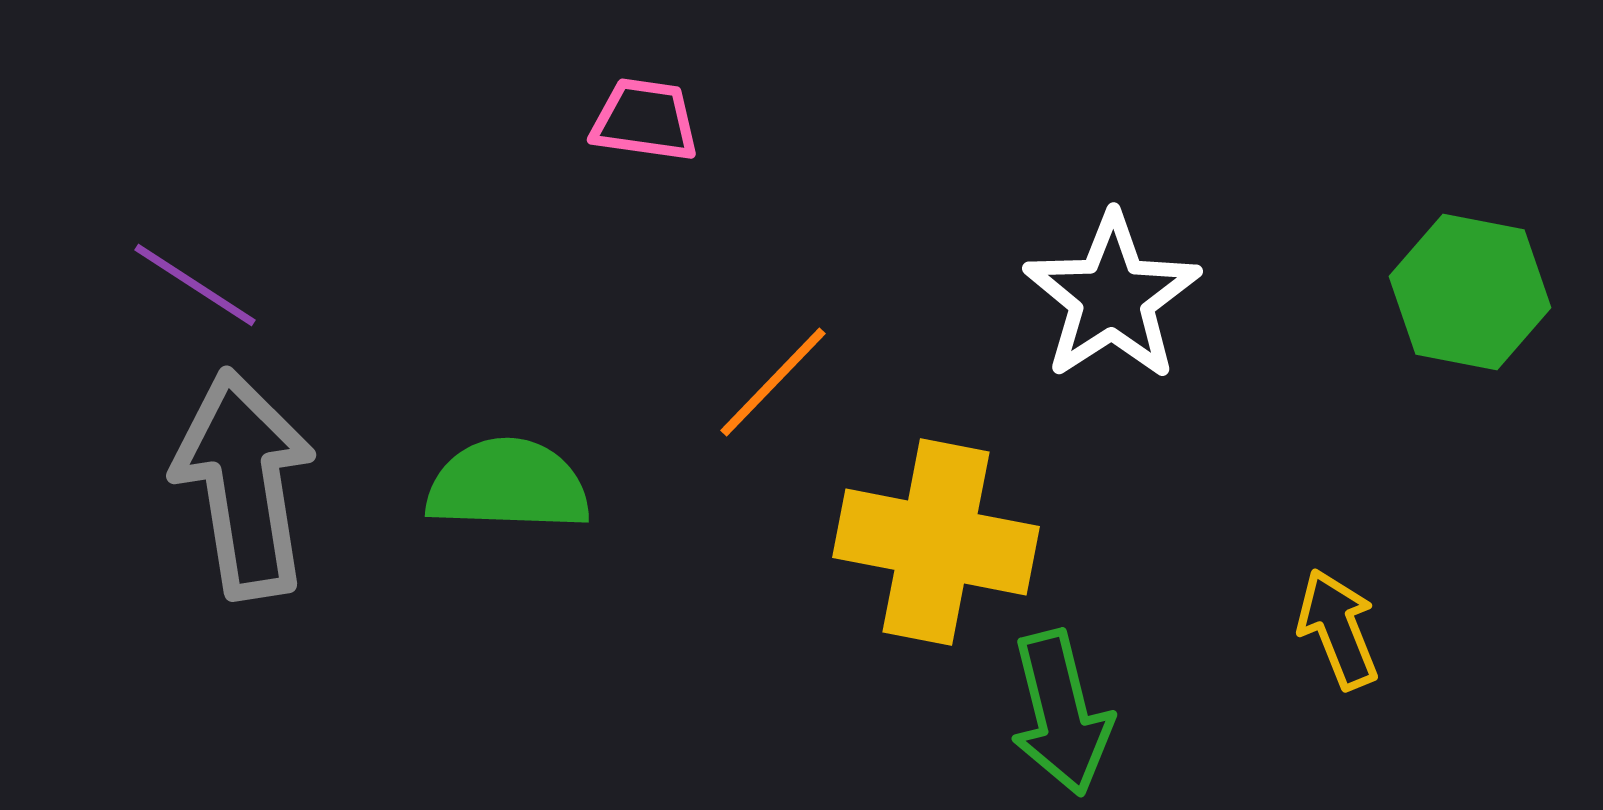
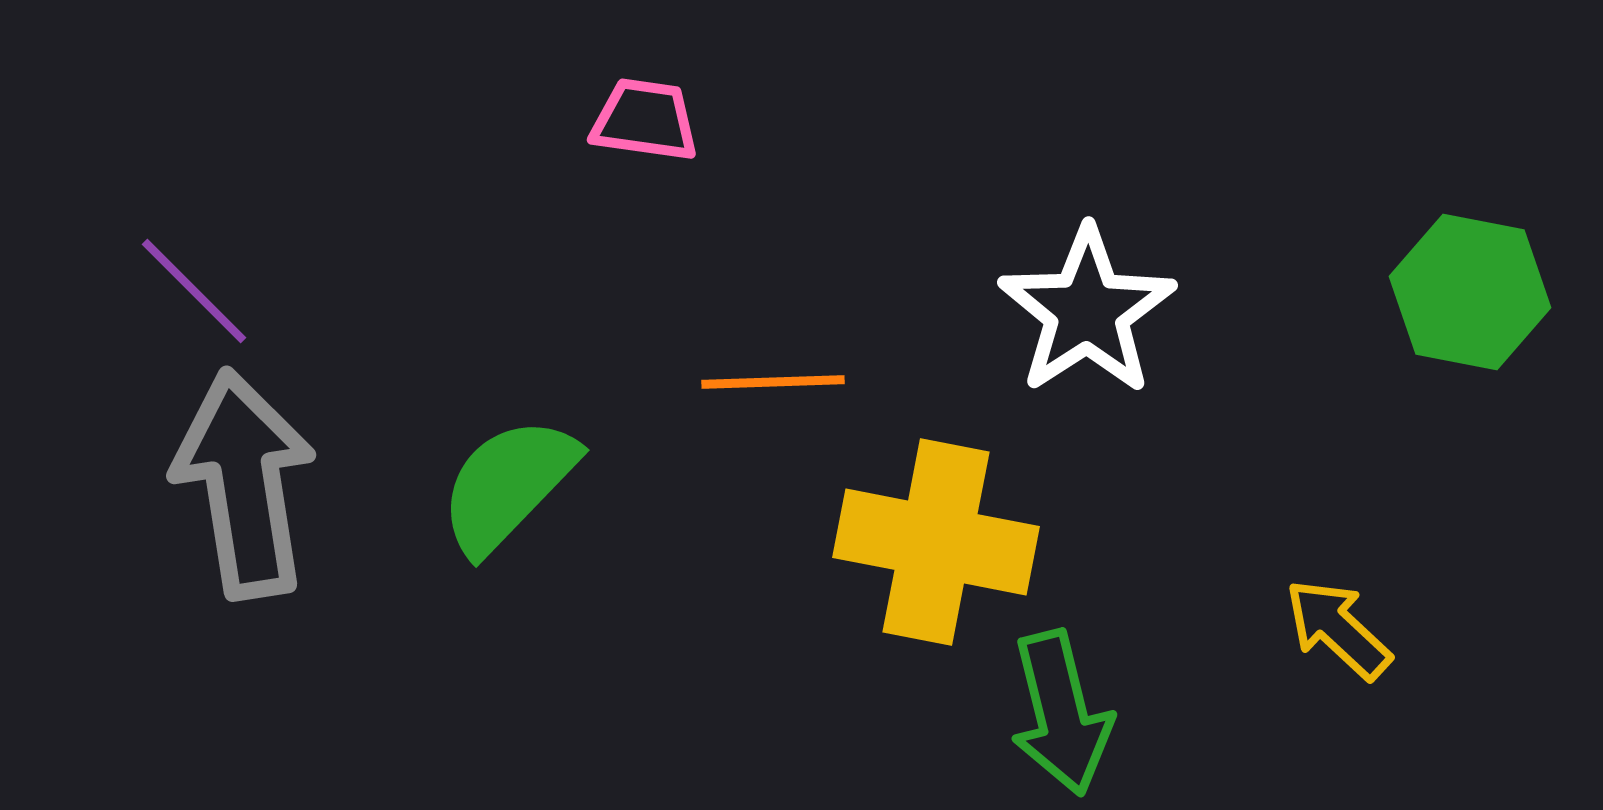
purple line: moved 1 px left, 6 px down; rotated 12 degrees clockwise
white star: moved 25 px left, 14 px down
orange line: rotated 44 degrees clockwise
green semicircle: rotated 48 degrees counterclockwise
yellow arrow: rotated 25 degrees counterclockwise
